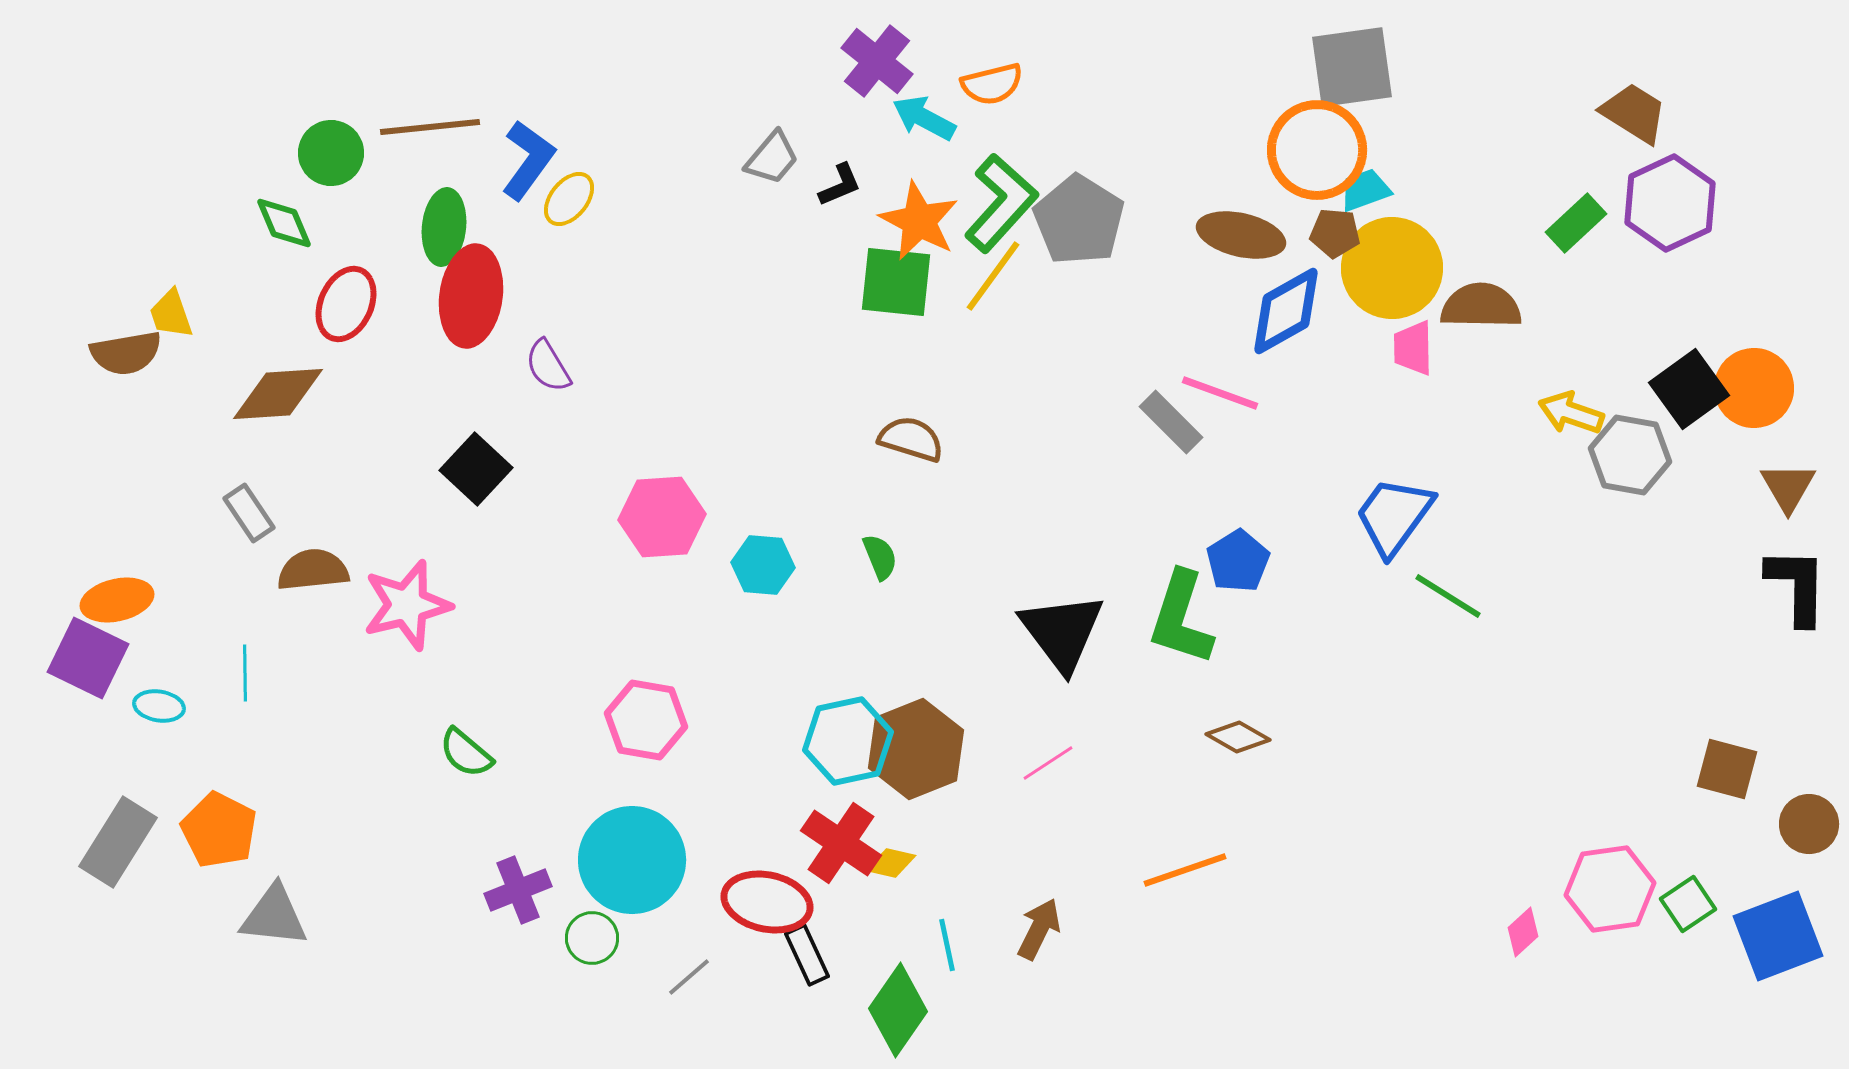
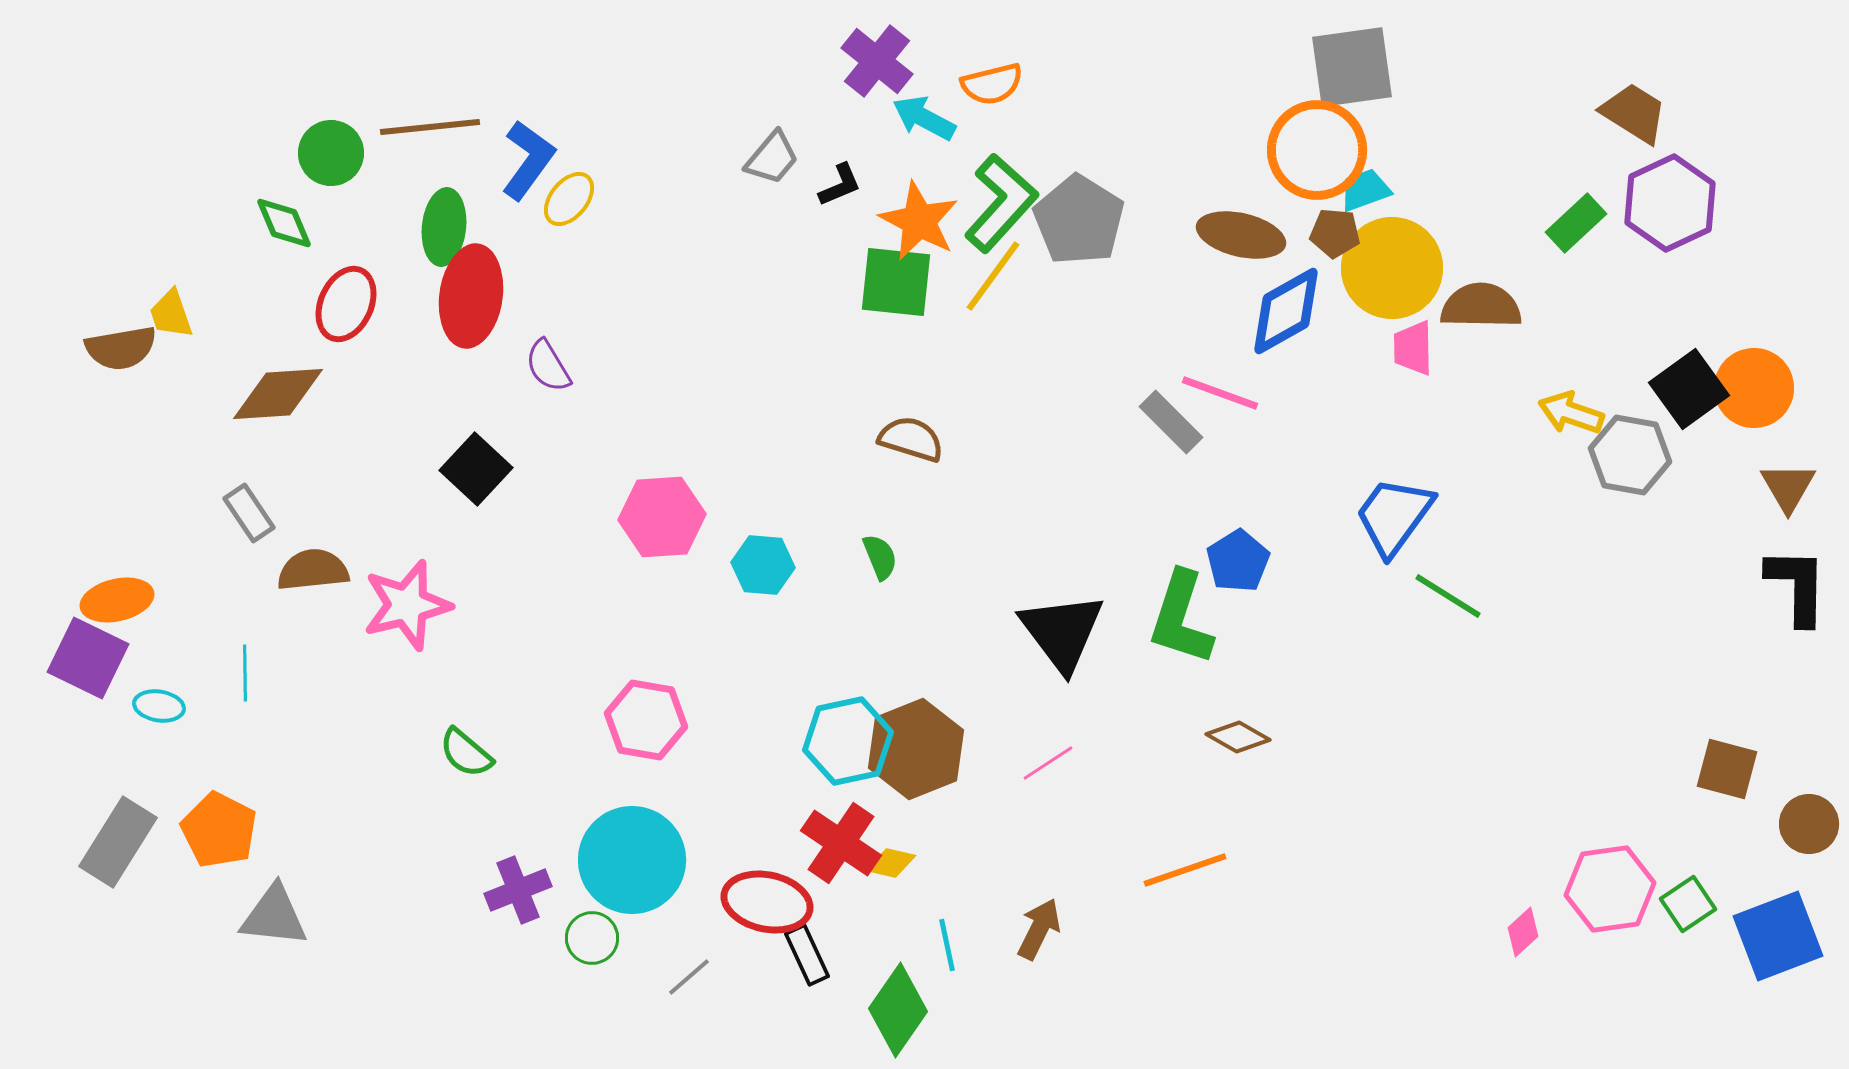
brown semicircle at (126, 353): moved 5 px left, 5 px up
